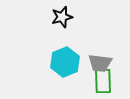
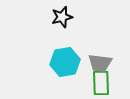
cyan hexagon: rotated 12 degrees clockwise
green rectangle: moved 2 px left, 2 px down
